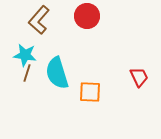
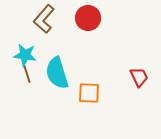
red circle: moved 1 px right, 2 px down
brown L-shape: moved 5 px right, 1 px up
brown line: moved 1 px down; rotated 36 degrees counterclockwise
orange square: moved 1 px left, 1 px down
